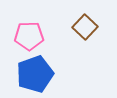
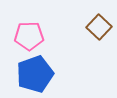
brown square: moved 14 px right
